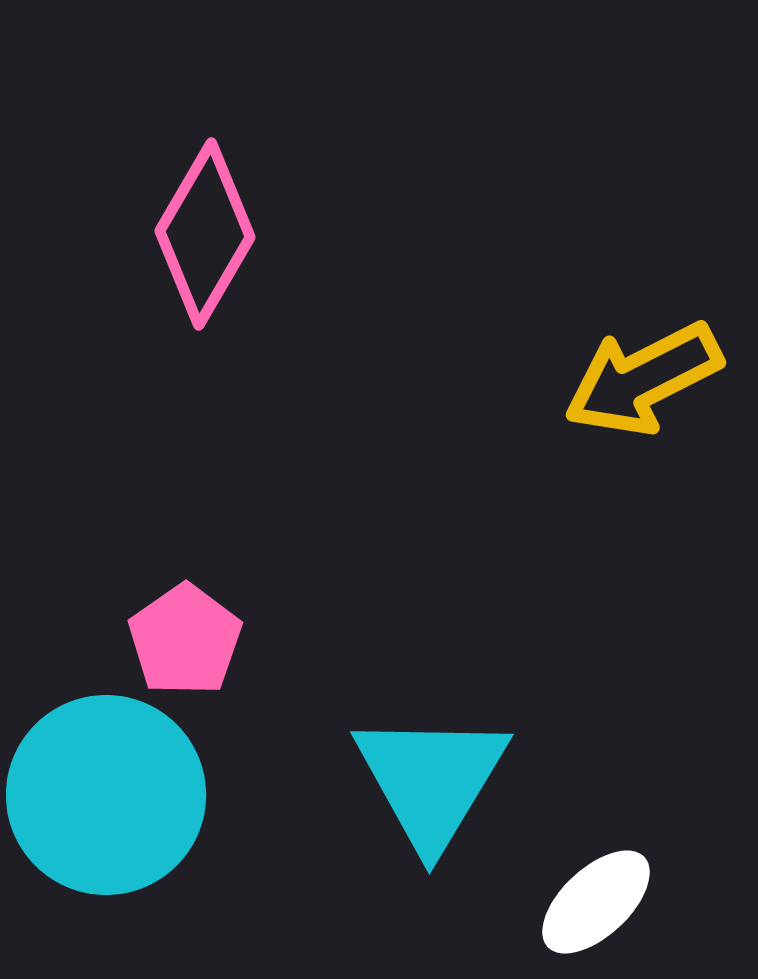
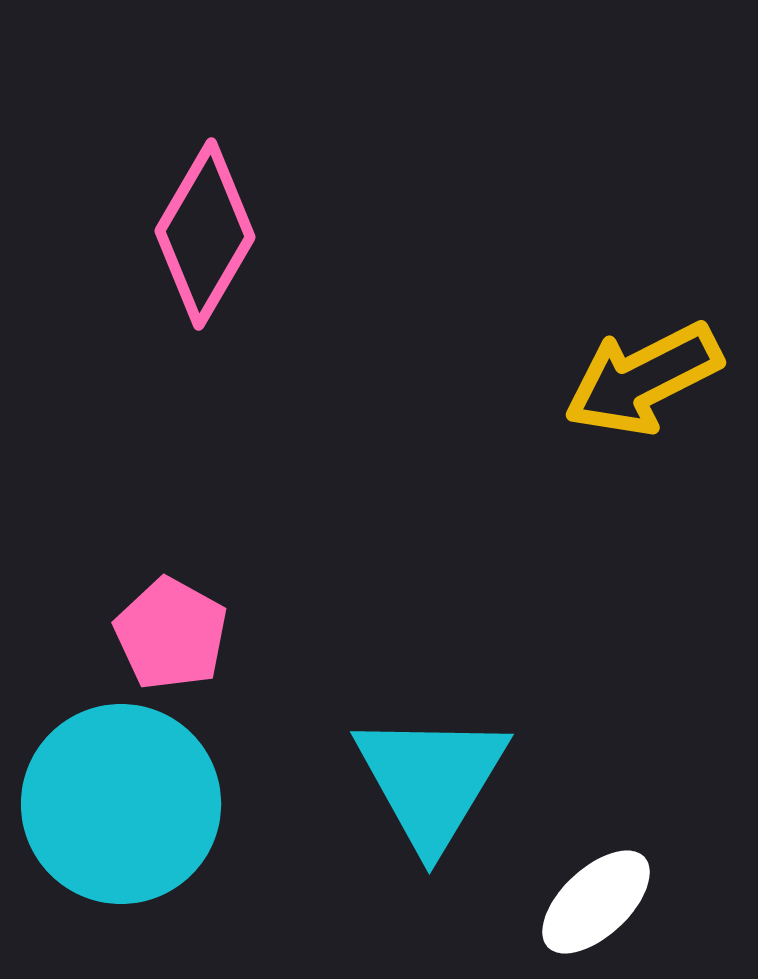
pink pentagon: moved 14 px left, 6 px up; rotated 8 degrees counterclockwise
cyan circle: moved 15 px right, 9 px down
